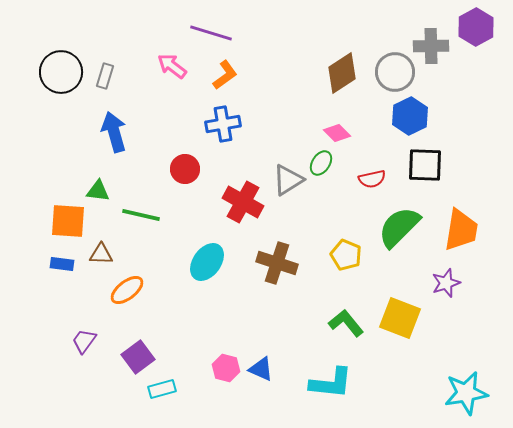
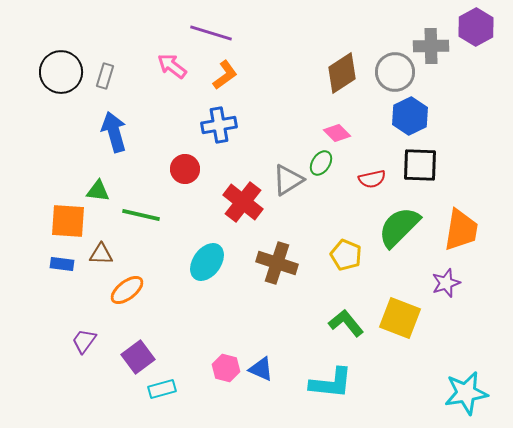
blue cross: moved 4 px left, 1 px down
black square: moved 5 px left
red cross: rotated 9 degrees clockwise
